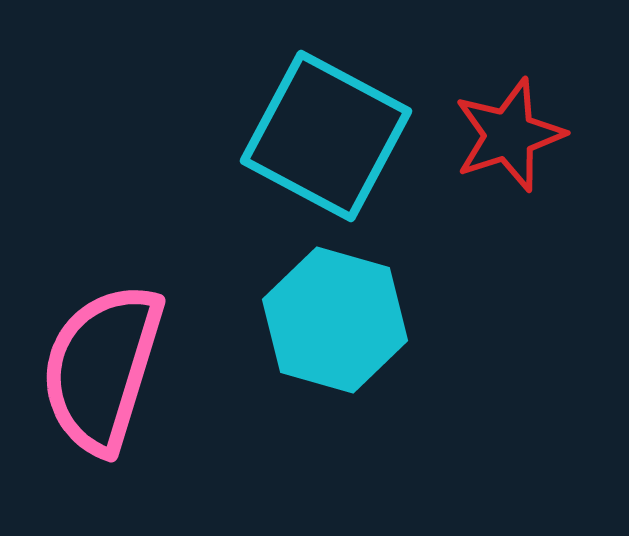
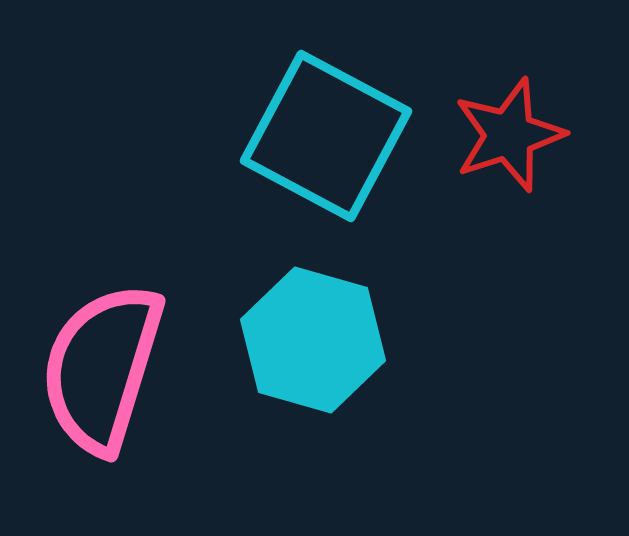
cyan hexagon: moved 22 px left, 20 px down
